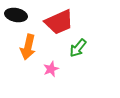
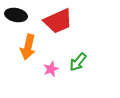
red trapezoid: moved 1 px left, 1 px up
green arrow: moved 14 px down
